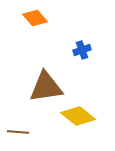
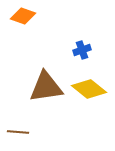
orange diamond: moved 12 px left, 2 px up; rotated 30 degrees counterclockwise
yellow diamond: moved 11 px right, 27 px up
